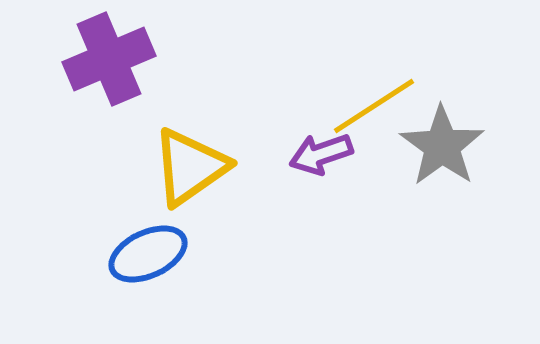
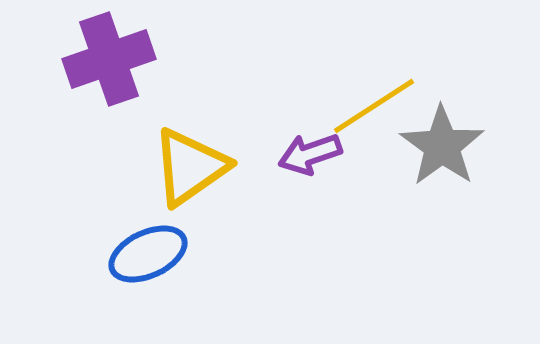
purple cross: rotated 4 degrees clockwise
purple arrow: moved 11 px left
